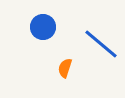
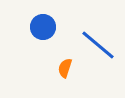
blue line: moved 3 px left, 1 px down
